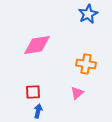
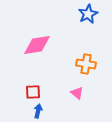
pink triangle: rotated 40 degrees counterclockwise
